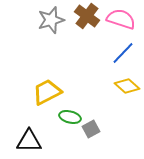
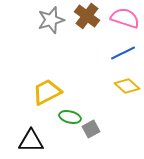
pink semicircle: moved 4 px right, 1 px up
blue line: rotated 20 degrees clockwise
black triangle: moved 2 px right
